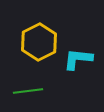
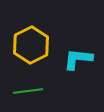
yellow hexagon: moved 8 px left, 3 px down
